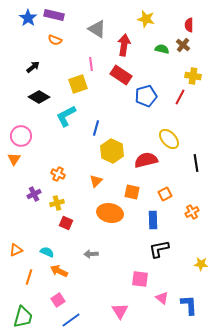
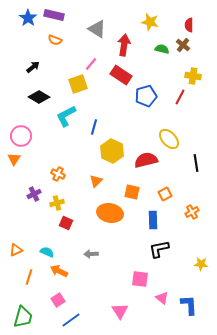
yellow star at (146, 19): moved 4 px right, 3 px down
pink line at (91, 64): rotated 48 degrees clockwise
blue line at (96, 128): moved 2 px left, 1 px up
